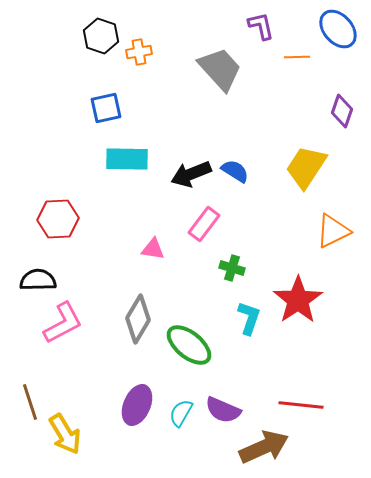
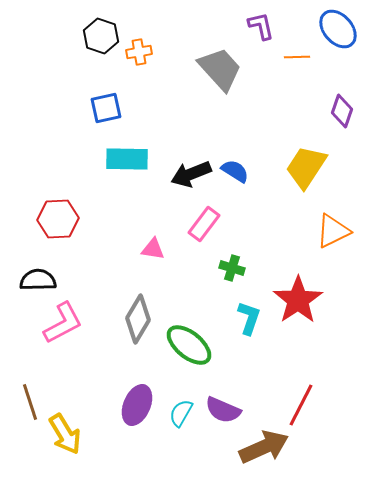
red line: rotated 69 degrees counterclockwise
